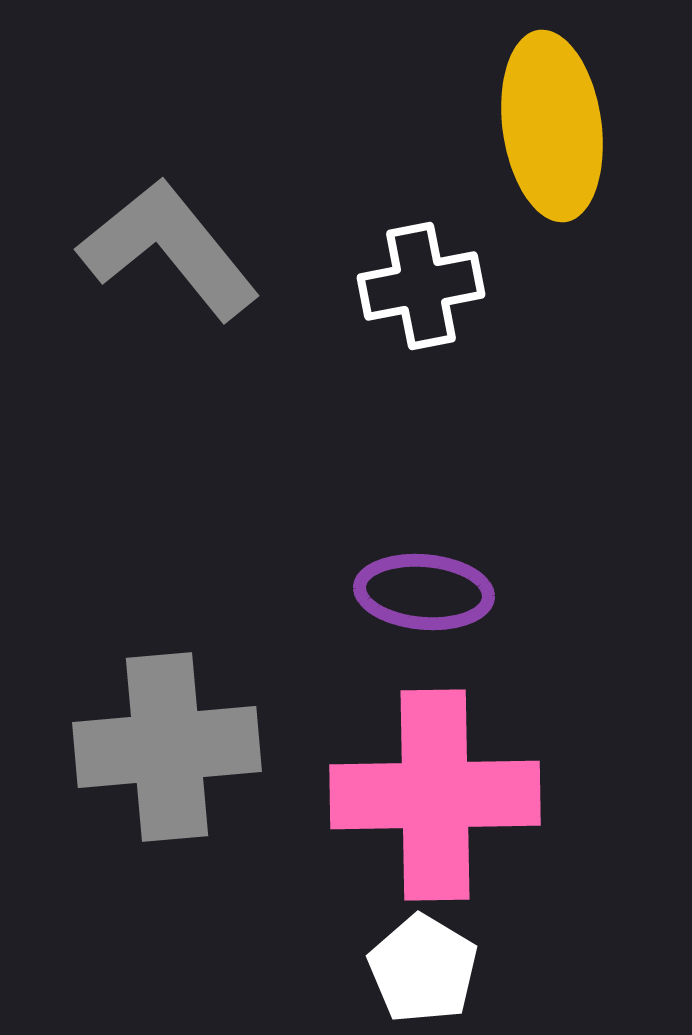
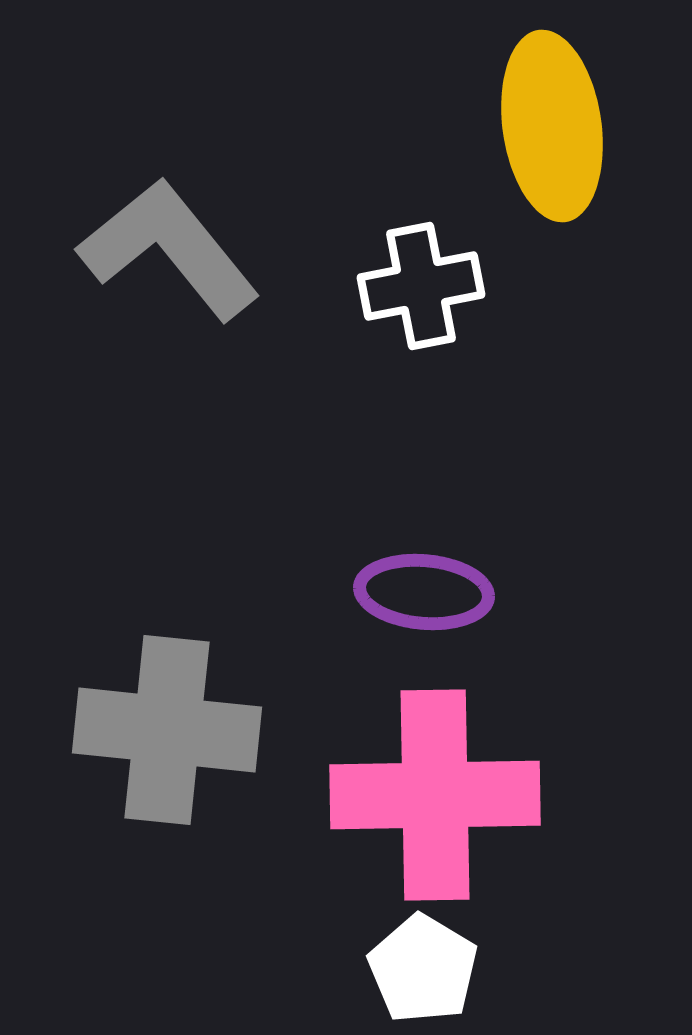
gray cross: moved 17 px up; rotated 11 degrees clockwise
